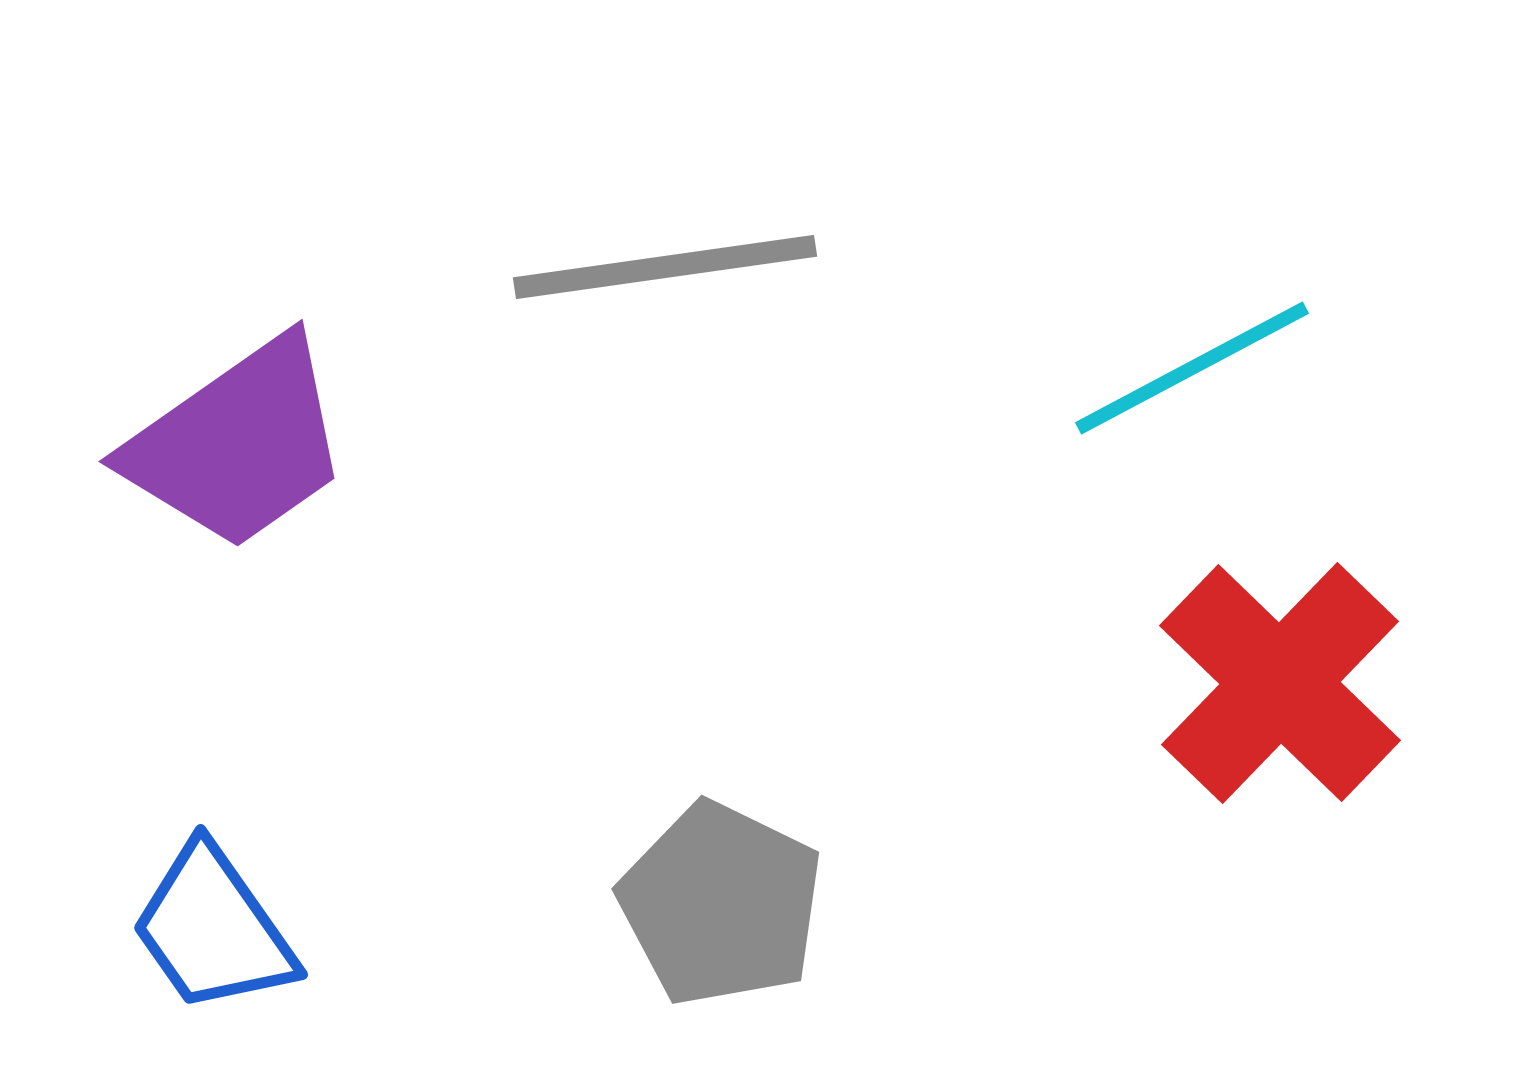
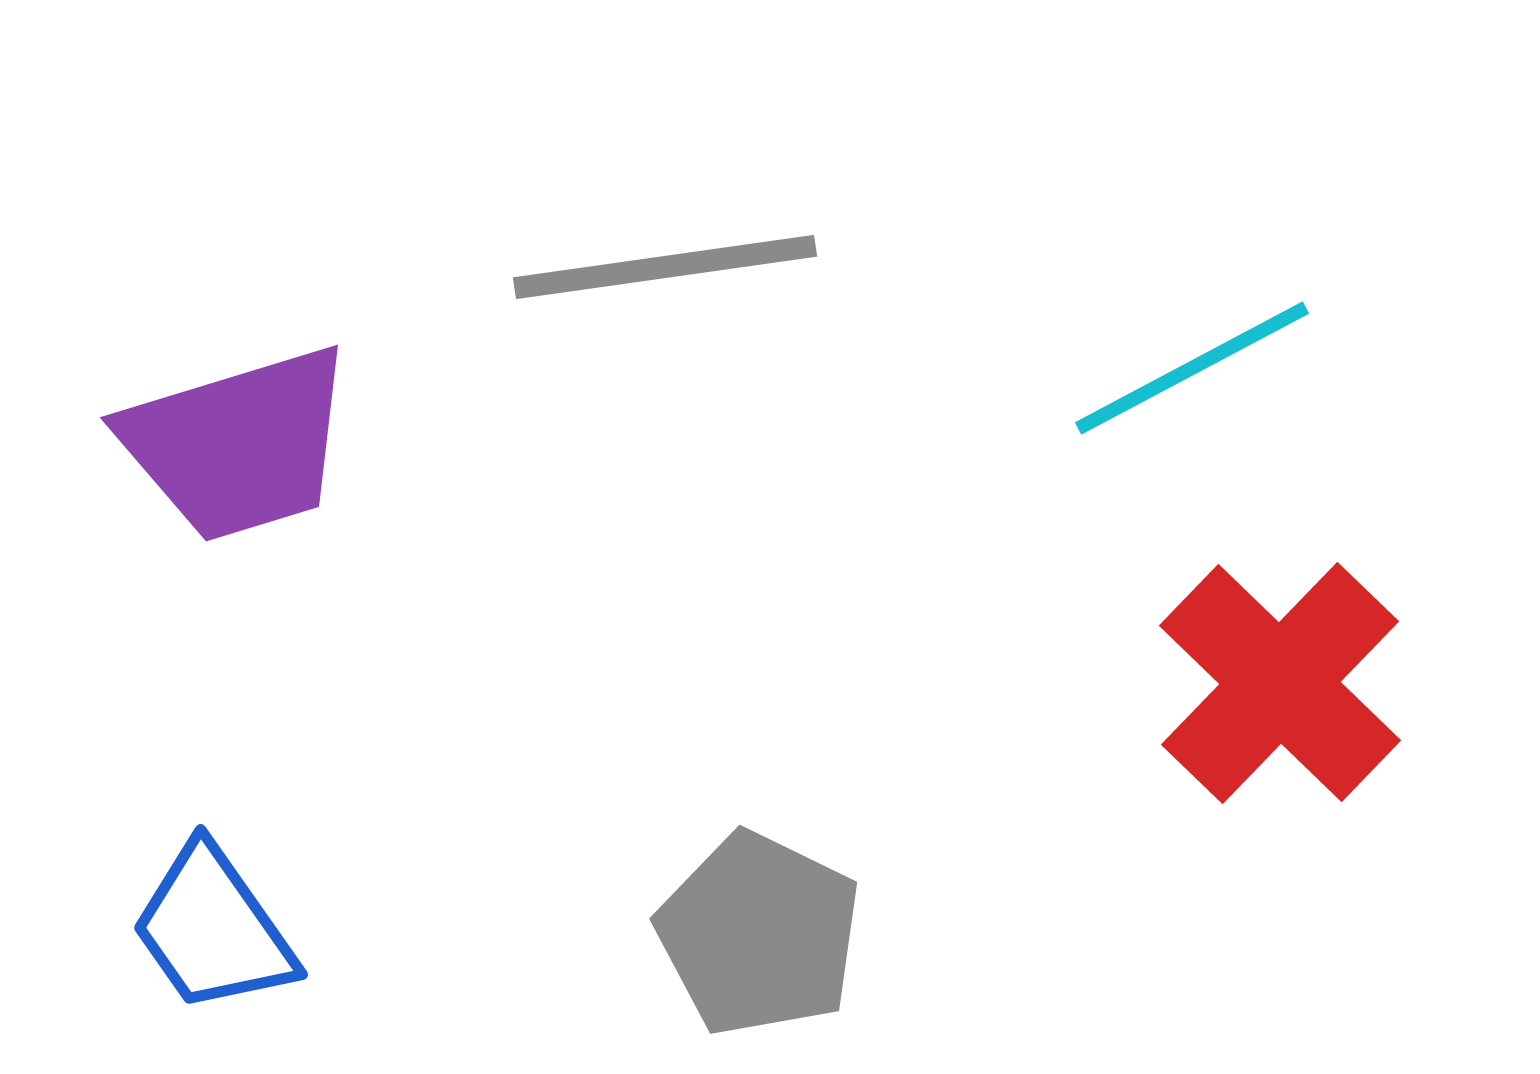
purple trapezoid: rotated 18 degrees clockwise
gray pentagon: moved 38 px right, 30 px down
